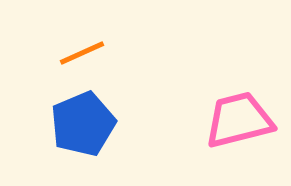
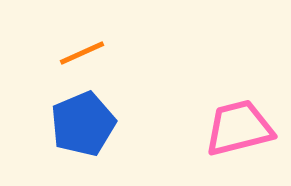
pink trapezoid: moved 8 px down
